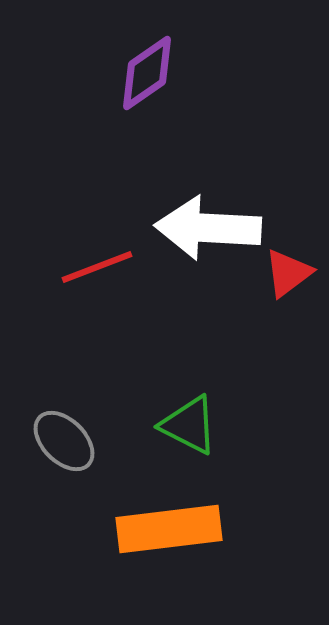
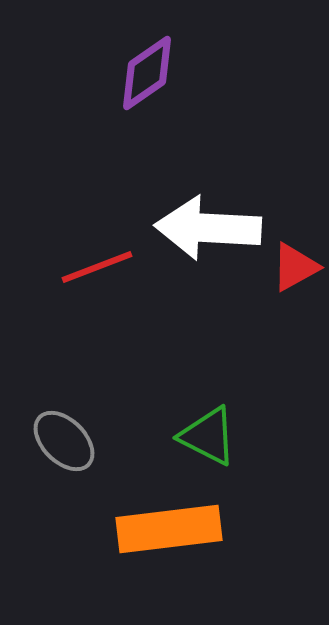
red triangle: moved 7 px right, 6 px up; rotated 8 degrees clockwise
green triangle: moved 19 px right, 11 px down
